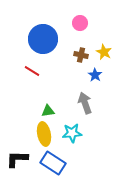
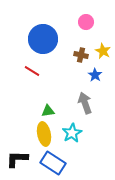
pink circle: moved 6 px right, 1 px up
yellow star: moved 1 px left, 1 px up
cyan star: rotated 24 degrees counterclockwise
